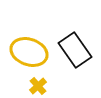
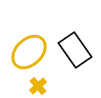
yellow ellipse: rotated 63 degrees counterclockwise
